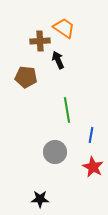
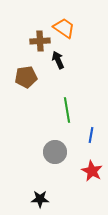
brown pentagon: rotated 15 degrees counterclockwise
red star: moved 1 px left, 4 px down
